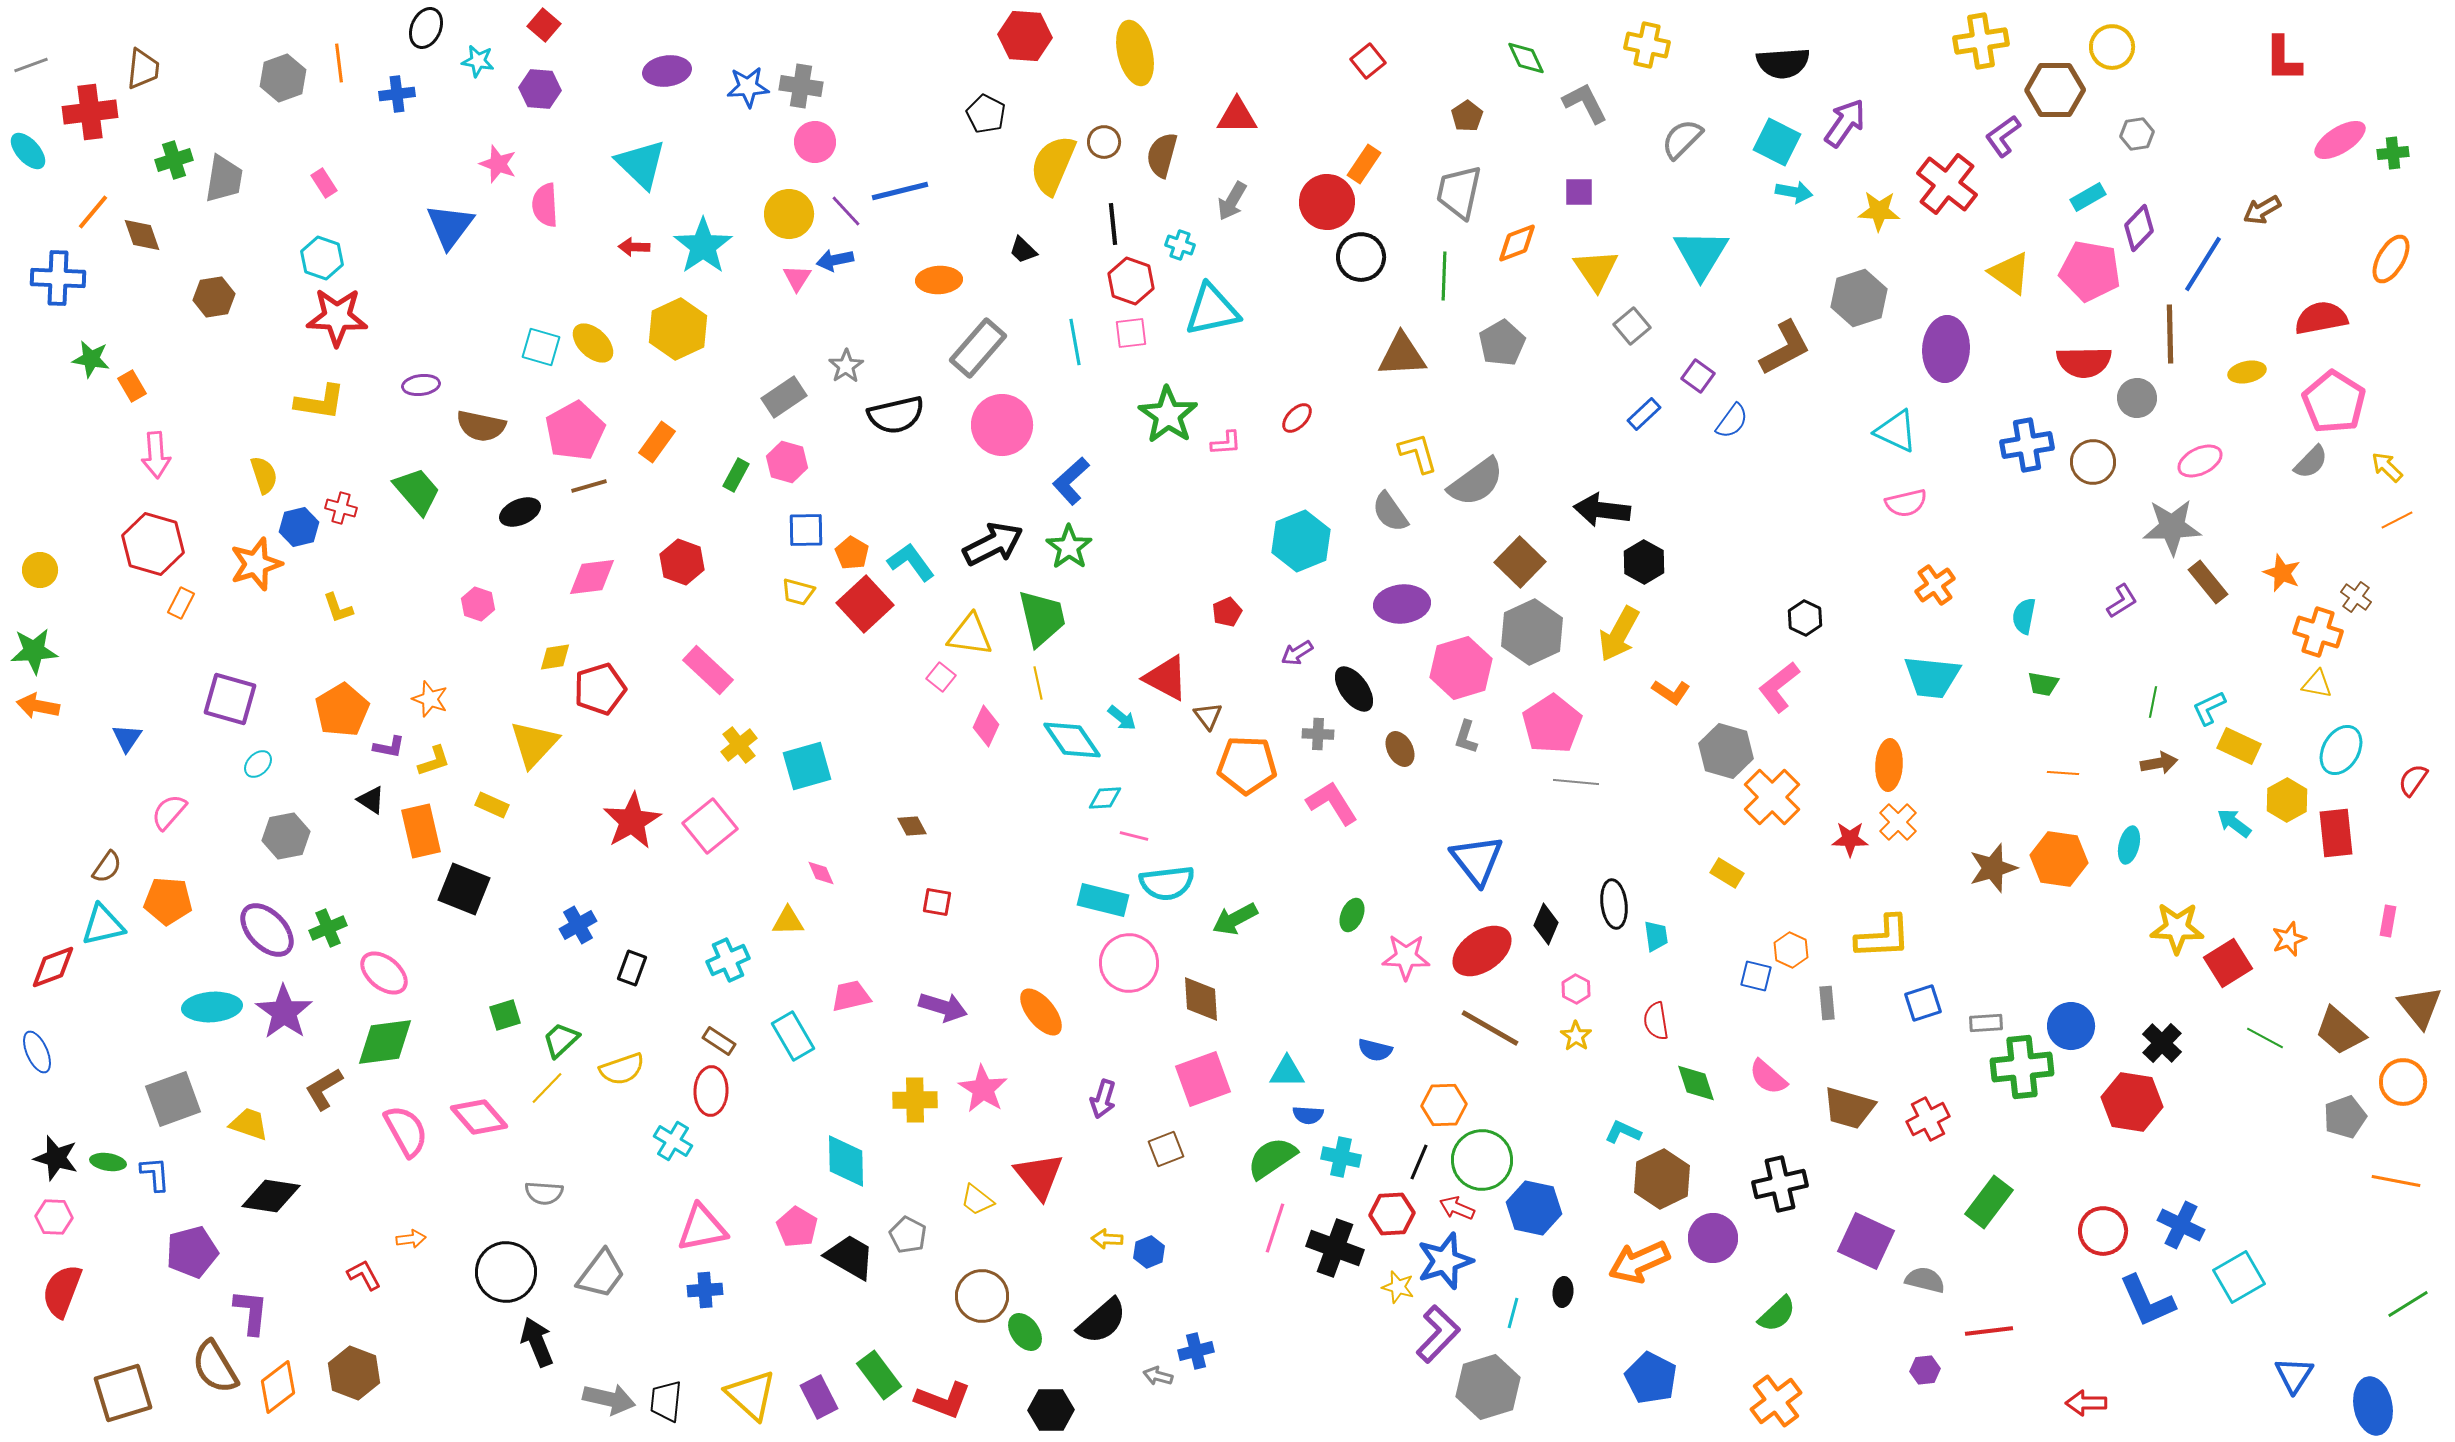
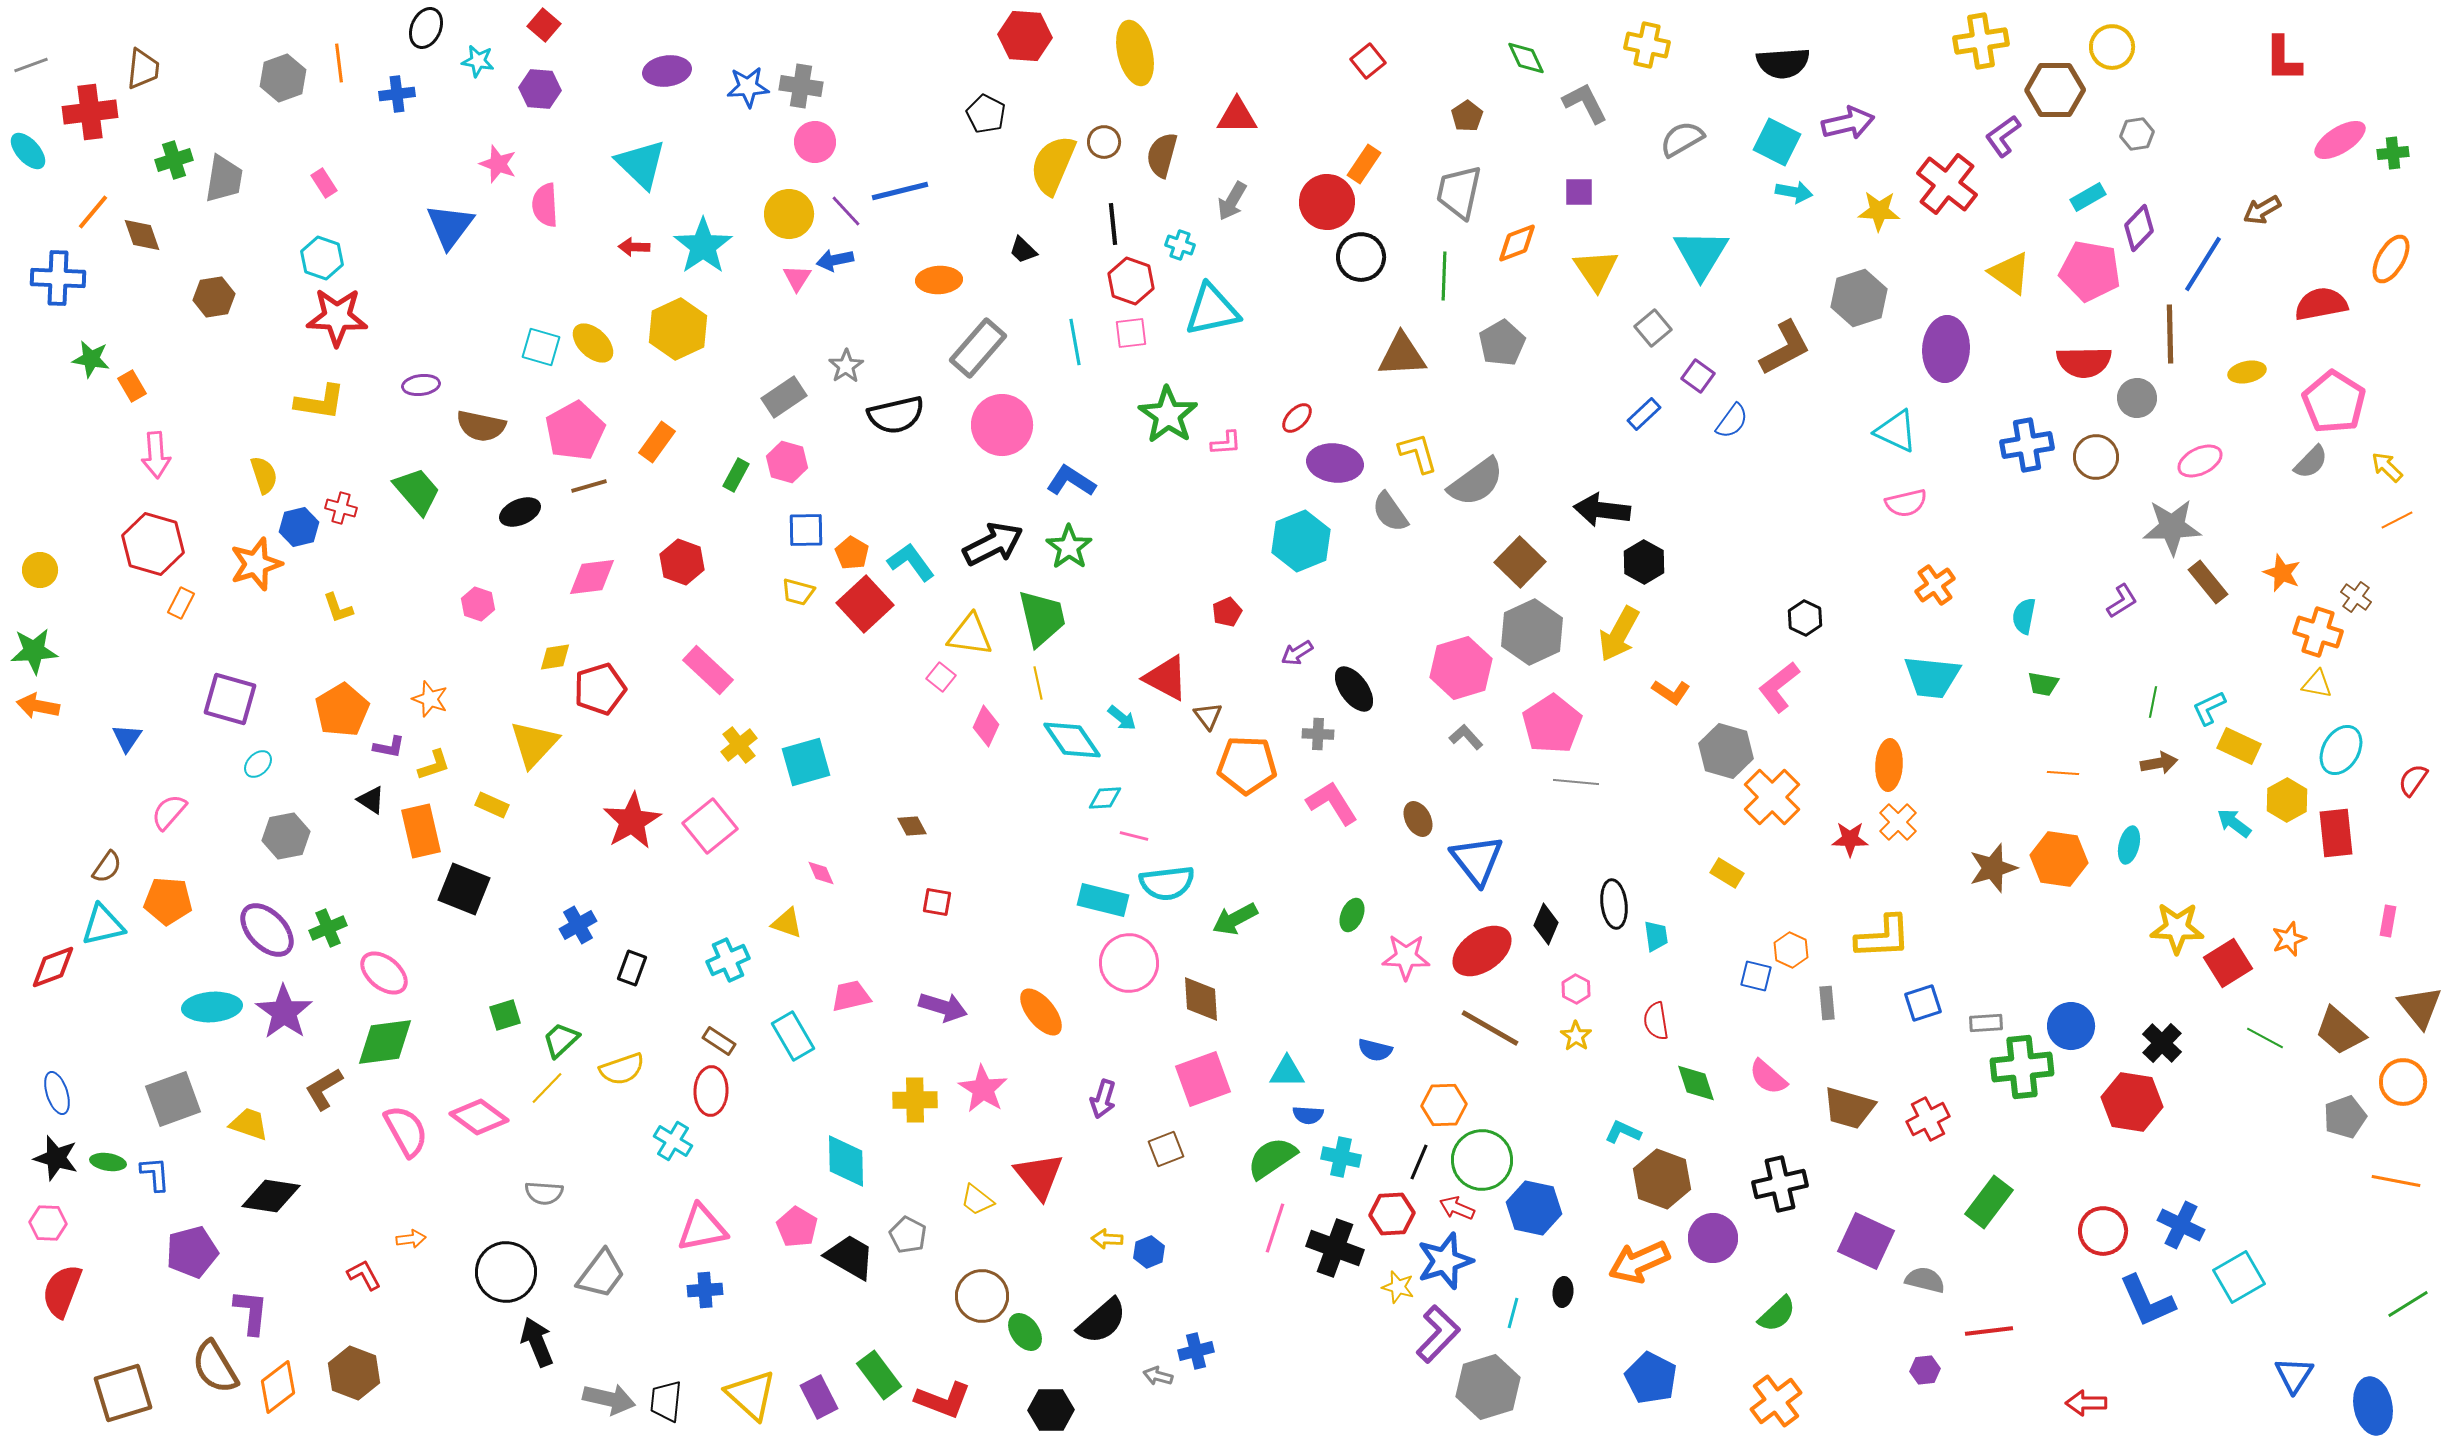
purple arrow at (1845, 123): moved 3 px right; rotated 42 degrees clockwise
gray semicircle at (1682, 139): rotated 15 degrees clockwise
red semicircle at (2321, 318): moved 14 px up
gray square at (1632, 326): moved 21 px right, 2 px down
brown circle at (2093, 462): moved 3 px right, 5 px up
blue L-shape at (1071, 481): rotated 75 degrees clockwise
purple ellipse at (1402, 604): moved 67 px left, 141 px up; rotated 12 degrees clockwise
gray L-shape at (1466, 737): rotated 120 degrees clockwise
brown ellipse at (1400, 749): moved 18 px right, 70 px down
yellow L-shape at (434, 761): moved 4 px down
cyan square at (807, 766): moved 1 px left, 4 px up
yellow triangle at (788, 921): moved 1 px left, 2 px down; rotated 20 degrees clockwise
blue ellipse at (37, 1052): moved 20 px right, 41 px down; rotated 6 degrees clockwise
pink diamond at (479, 1117): rotated 12 degrees counterclockwise
brown hexagon at (1662, 1179): rotated 14 degrees counterclockwise
pink hexagon at (54, 1217): moved 6 px left, 6 px down
